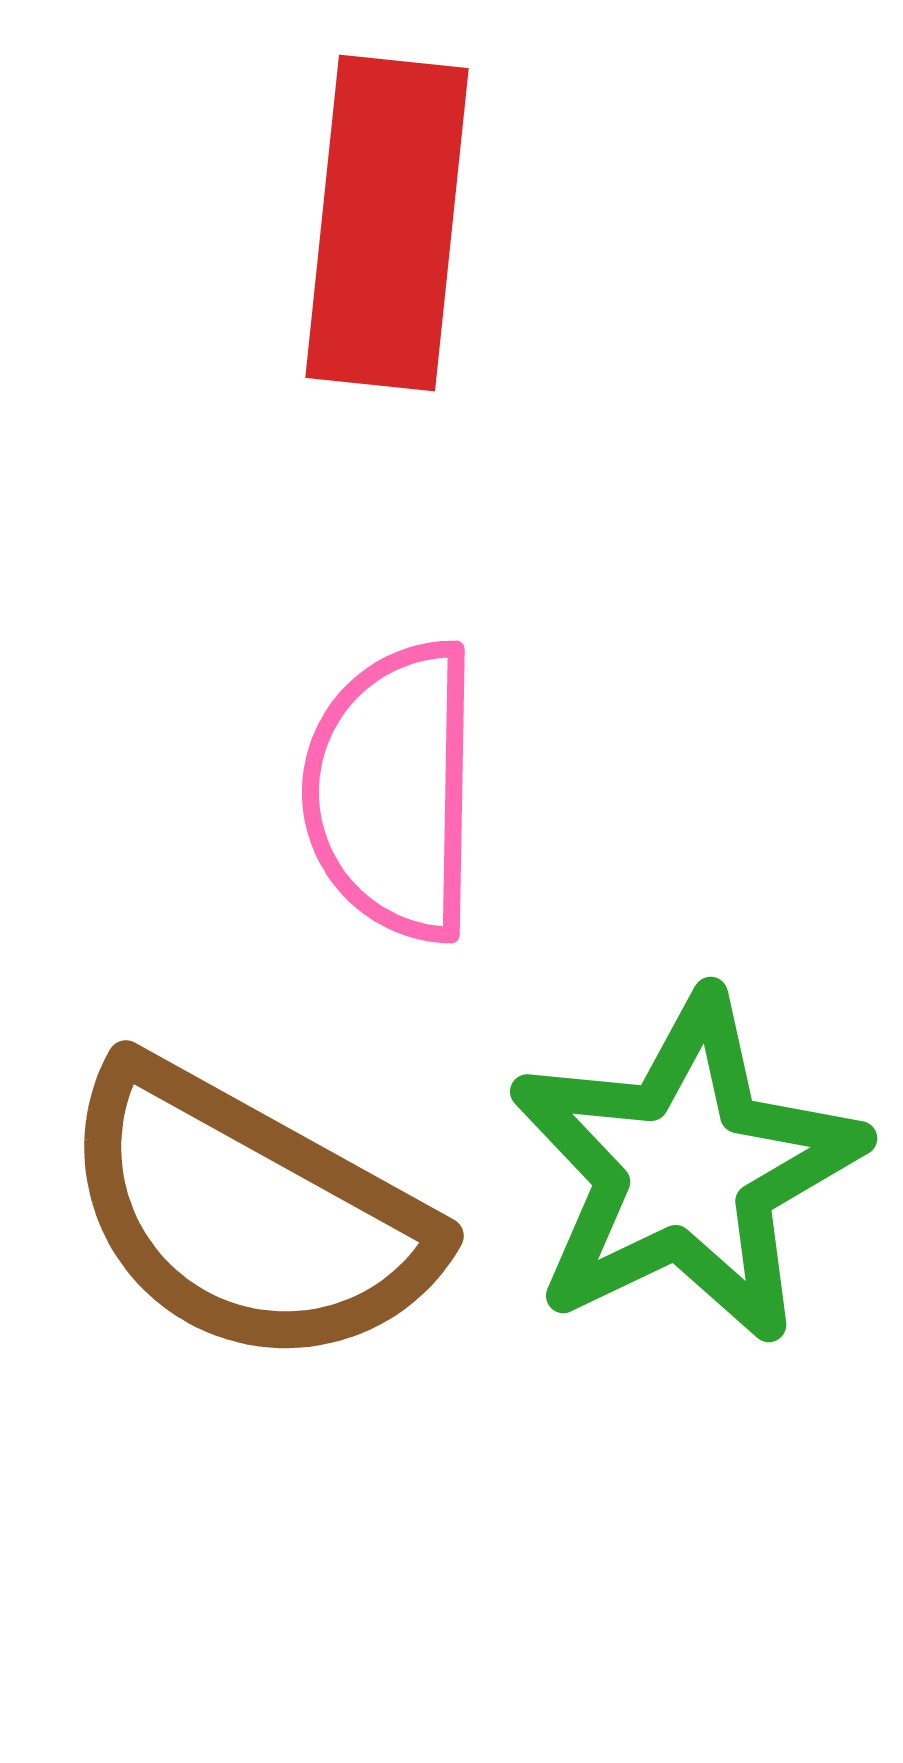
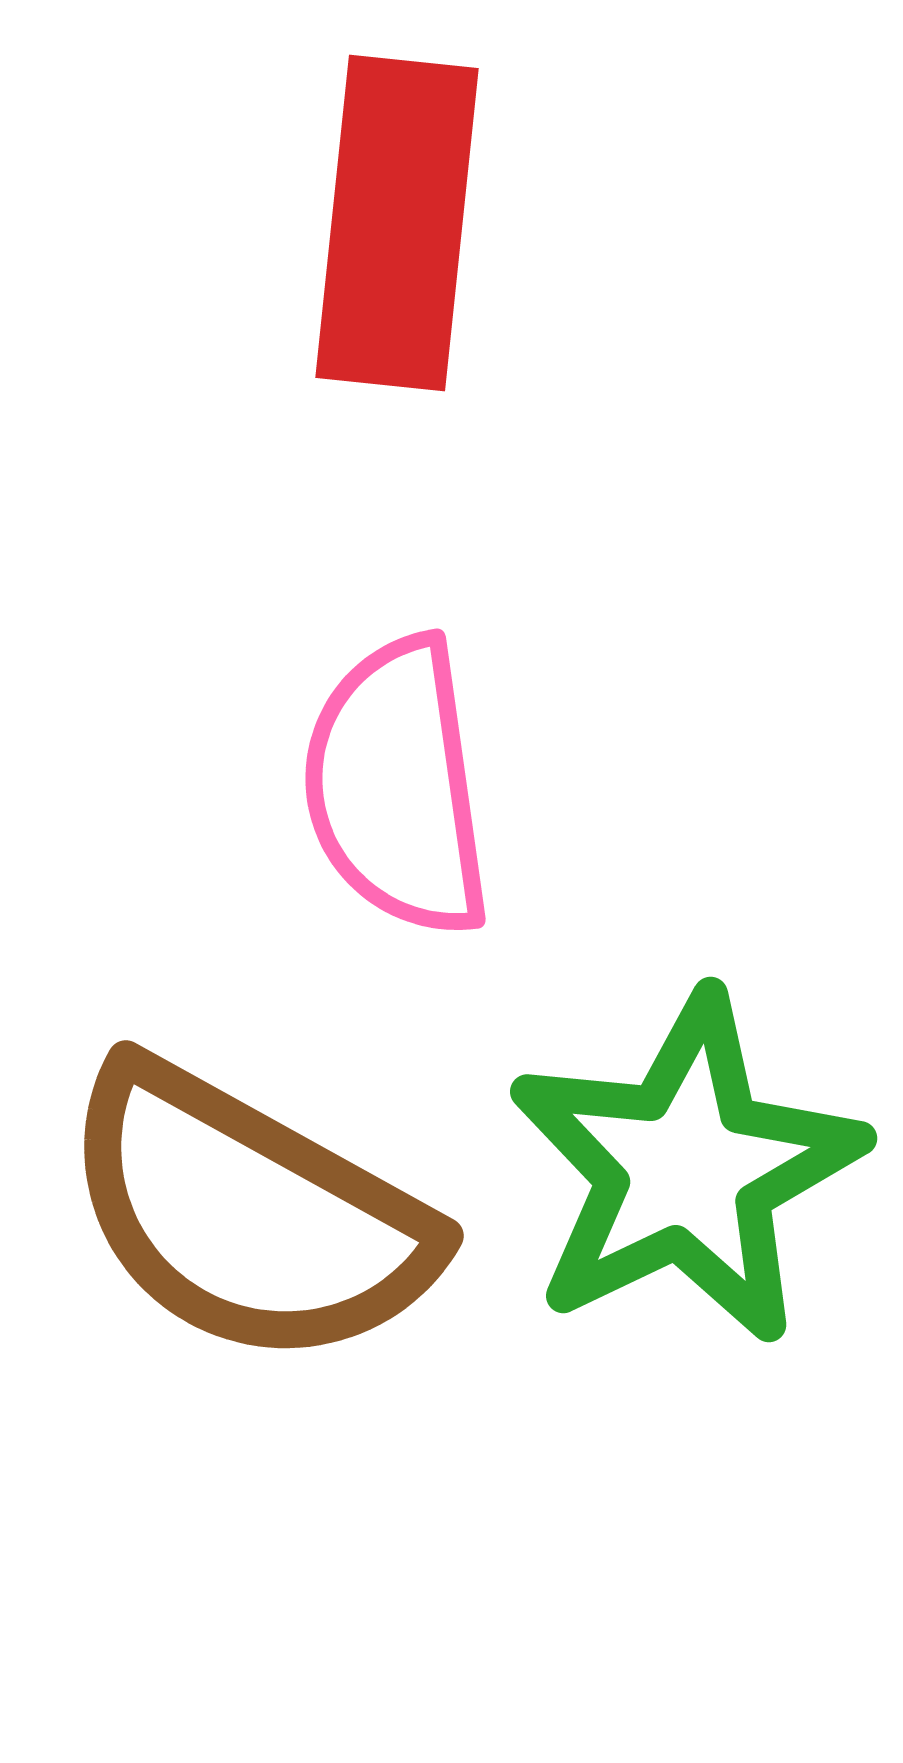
red rectangle: moved 10 px right
pink semicircle: moved 4 px right, 4 px up; rotated 9 degrees counterclockwise
